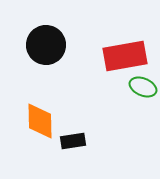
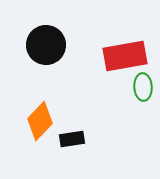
green ellipse: rotated 64 degrees clockwise
orange diamond: rotated 45 degrees clockwise
black rectangle: moved 1 px left, 2 px up
